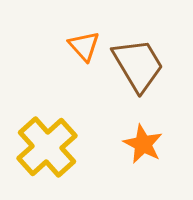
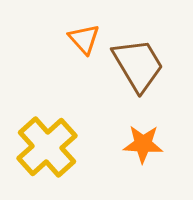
orange triangle: moved 7 px up
orange star: rotated 24 degrees counterclockwise
